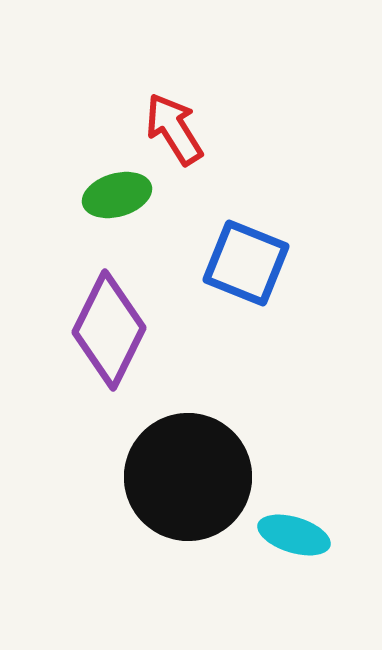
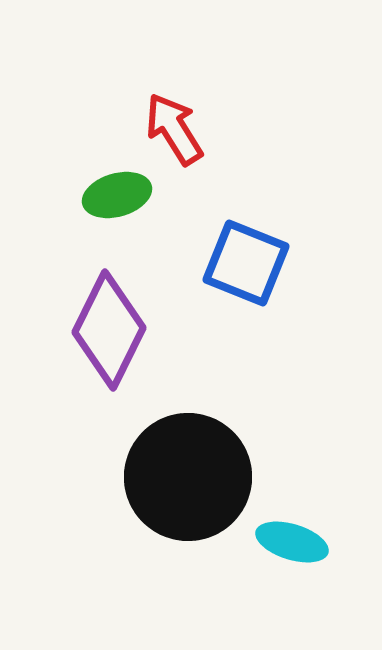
cyan ellipse: moved 2 px left, 7 px down
